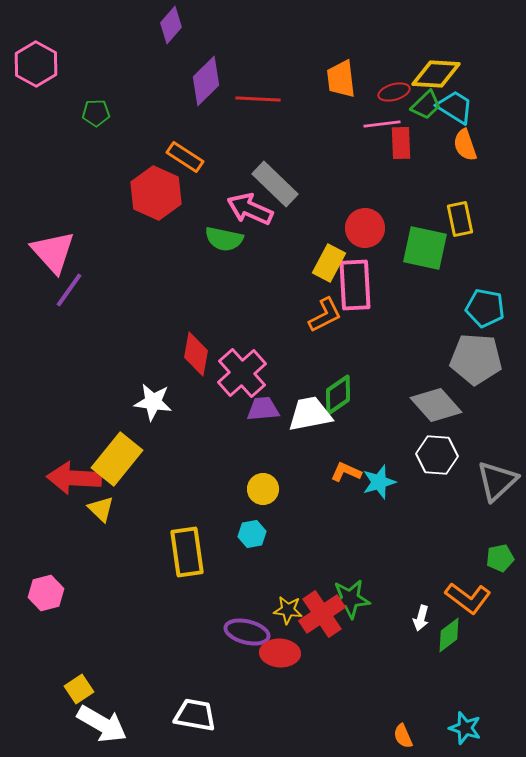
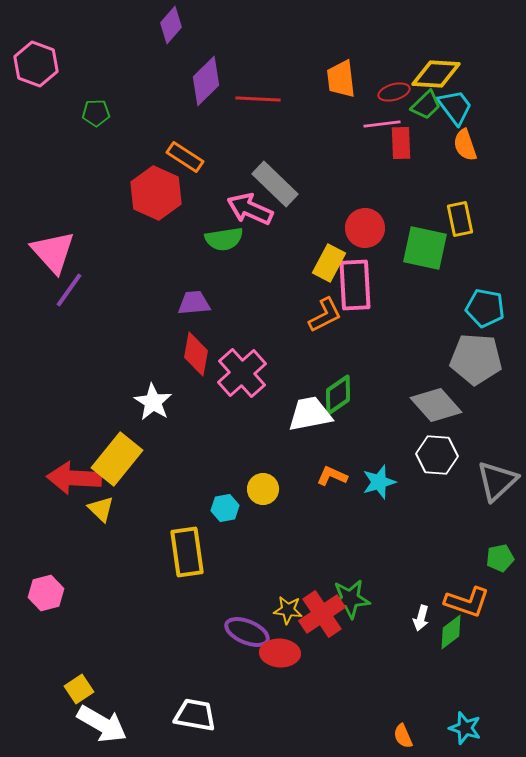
pink hexagon at (36, 64): rotated 9 degrees counterclockwise
cyan trapezoid at (455, 107): rotated 21 degrees clockwise
green semicircle at (224, 239): rotated 21 degrees counterclockwise
white star at (153, 402): rotated 24 degrees clockwise
purple trapezoid at (263, 409): moved 69 px left, 106 px up
orange L-shape at (346, 472): moved 14 px left, 4 px down
cyan hexagon at (252, 534): moved 27 px left, 26 px up
orange L-shape at (468, 598): moved 1 px left, 4 px down; rotated 18 degrees counterclockwise
purple ellipse at (247, 632): rotated 9 degrees clockwise
green diamond at (449, 635): moved 2 px right, 3 px up
